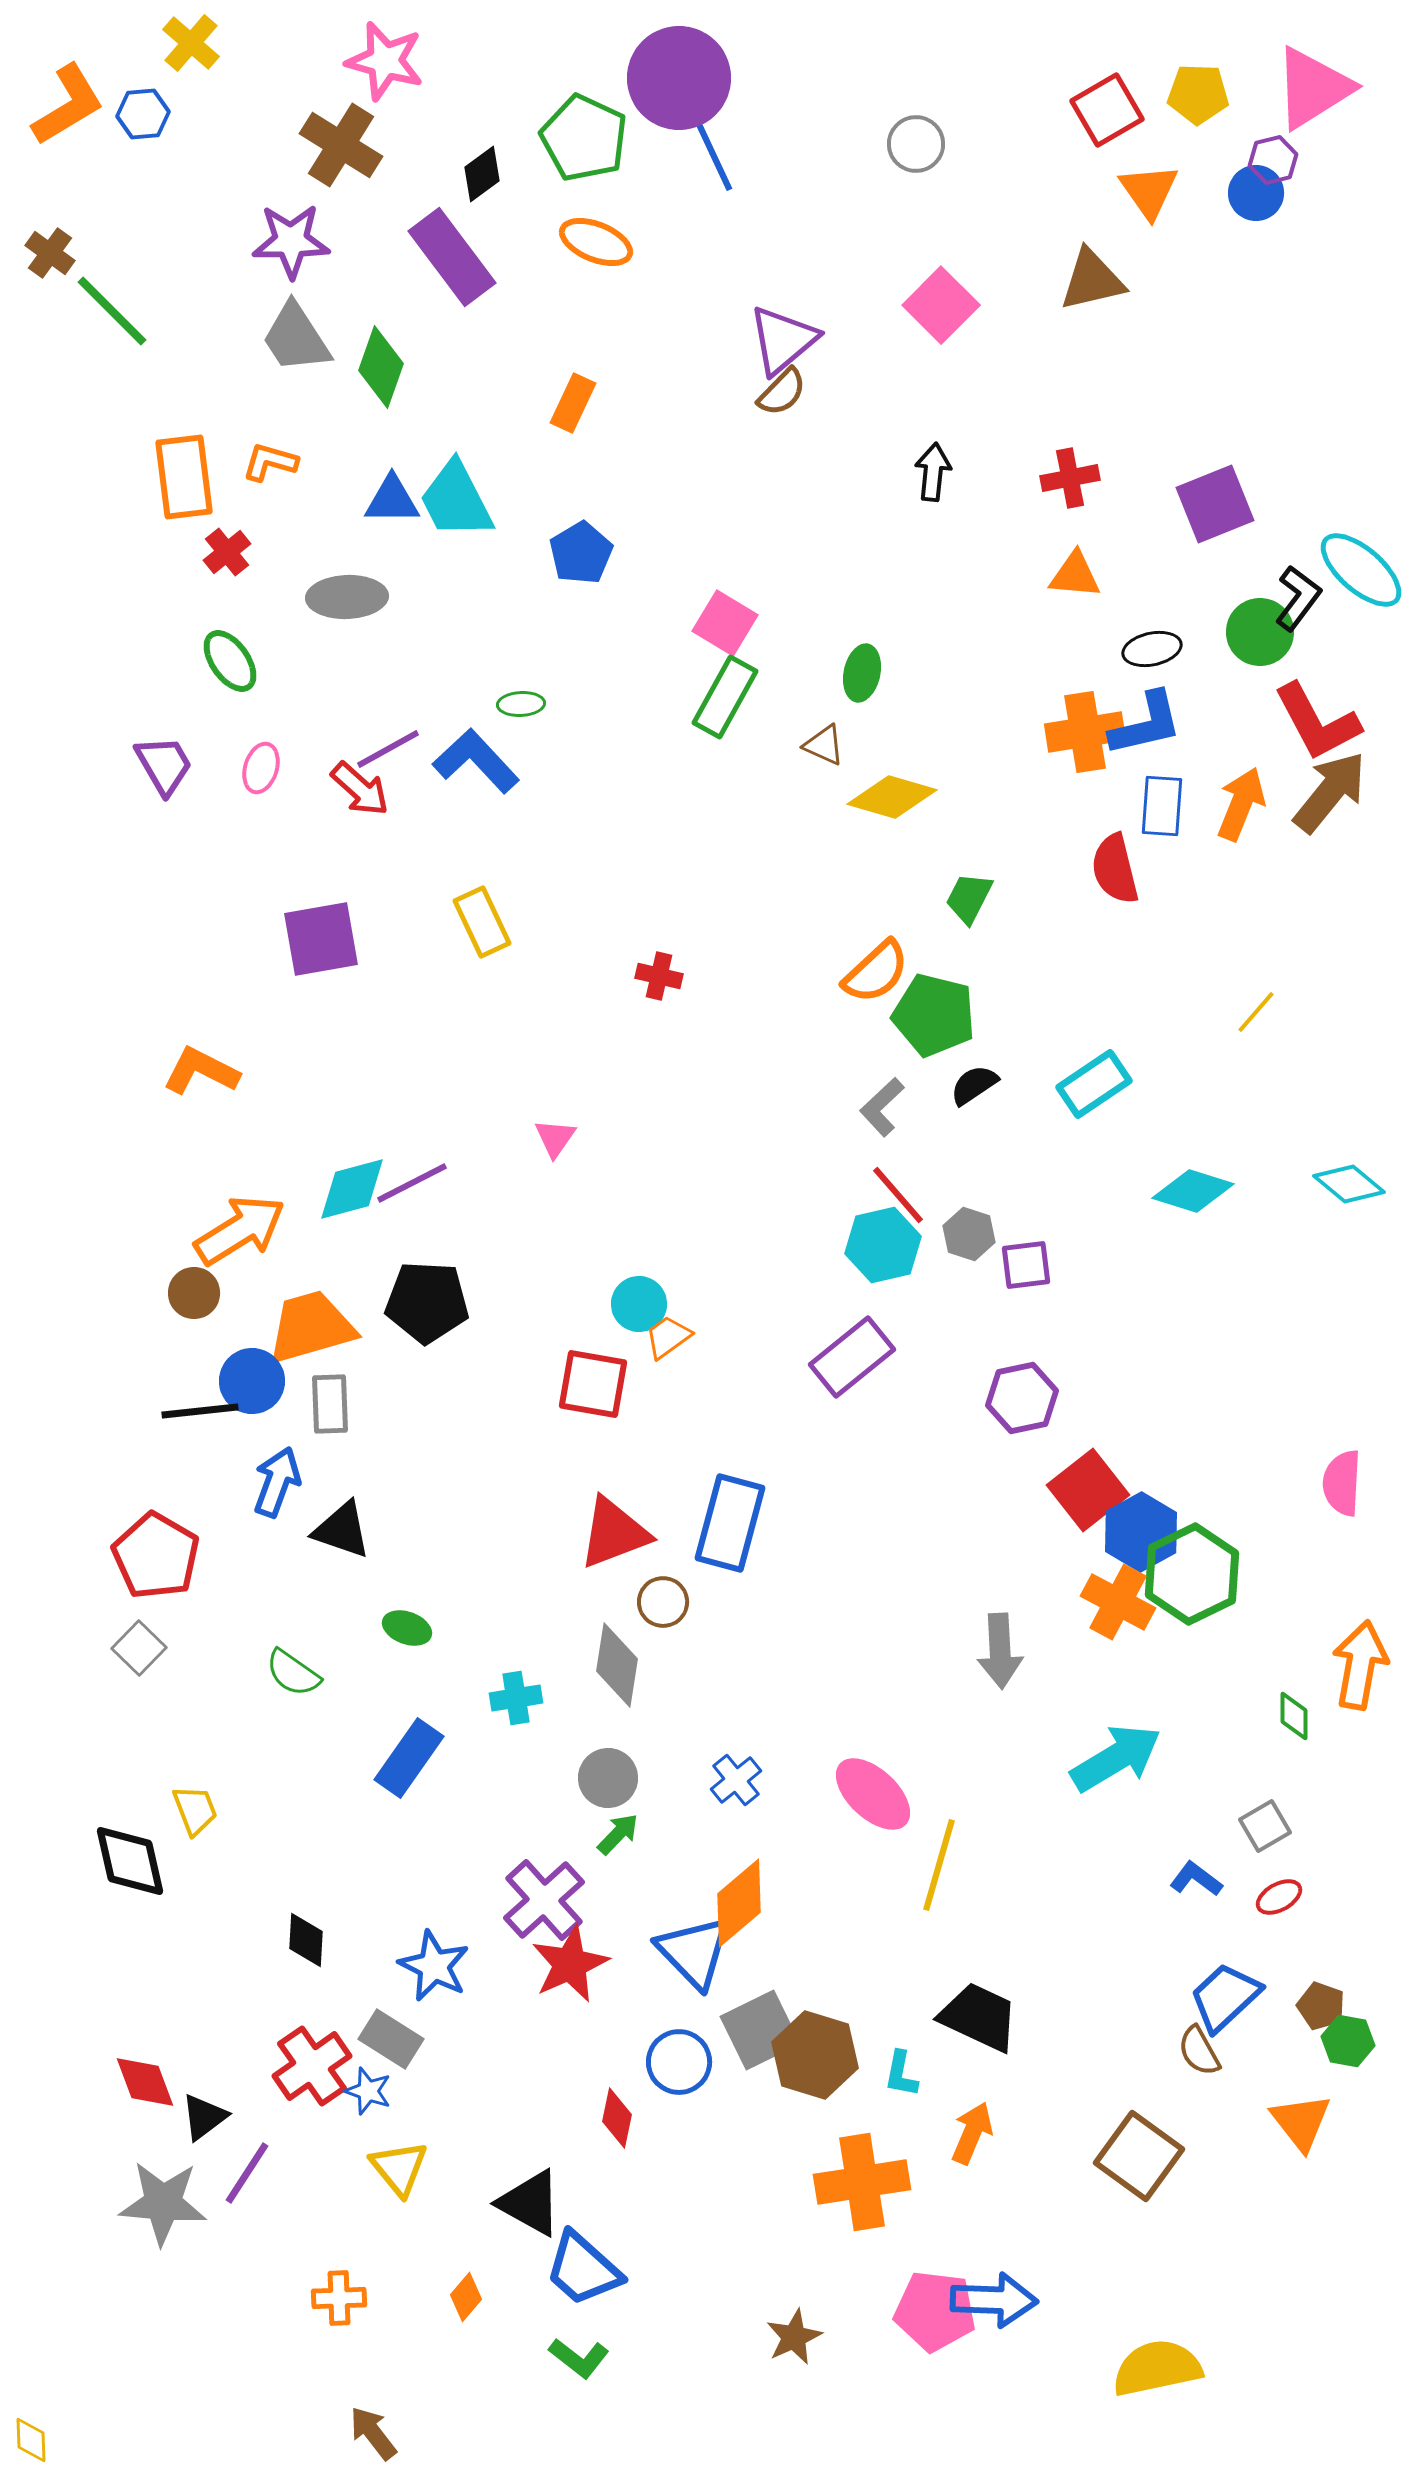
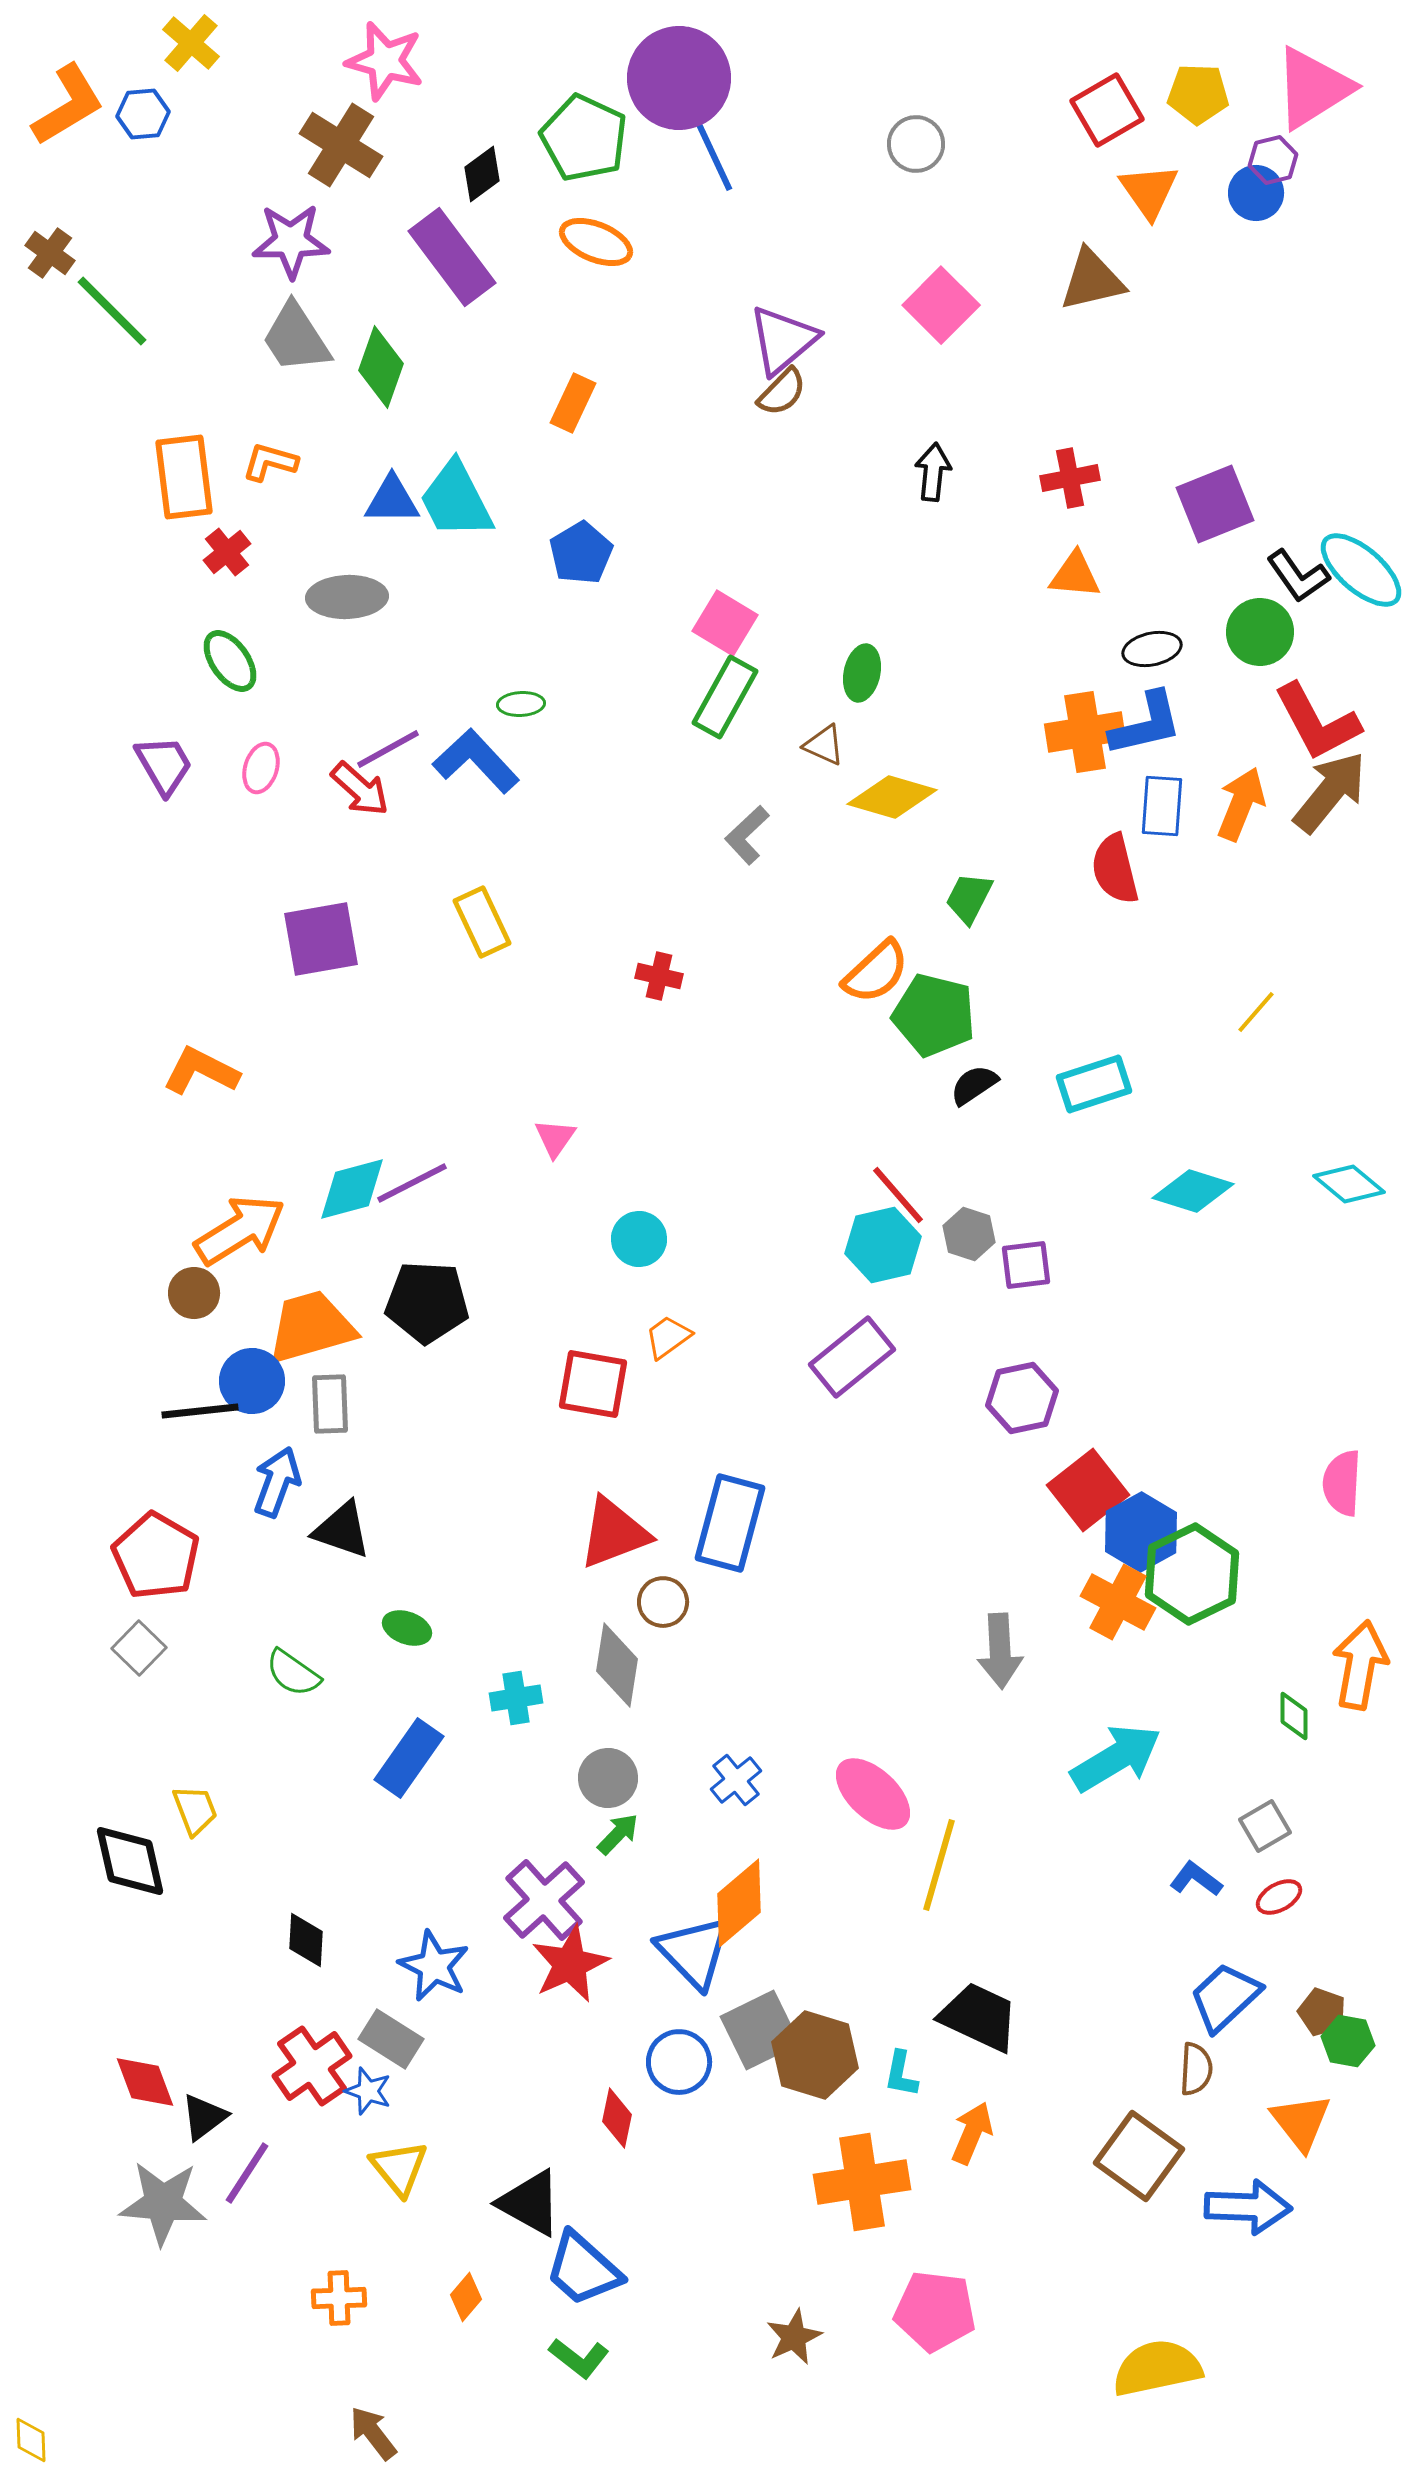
black L-shape at (1298, 598): moved 22 px up; rotated 108 degrees clockwise
cyan rectangle at (1094, 1084): rotated 16 degrees clockwise
gray L-shape at (882, 1107): moved 135 px left, 272 px up
cyan circle at (639, 1304): moved 65 px up
brown pentagon at (1321, 2006): moved 1 px right, 6 px down
brown semicircle at (1199, 2051): moved 3 px left, 18 px down; rotated 148 degrees counterclockwise
blue arrow at (994, 2300): moved 254 px right, 93 px up
